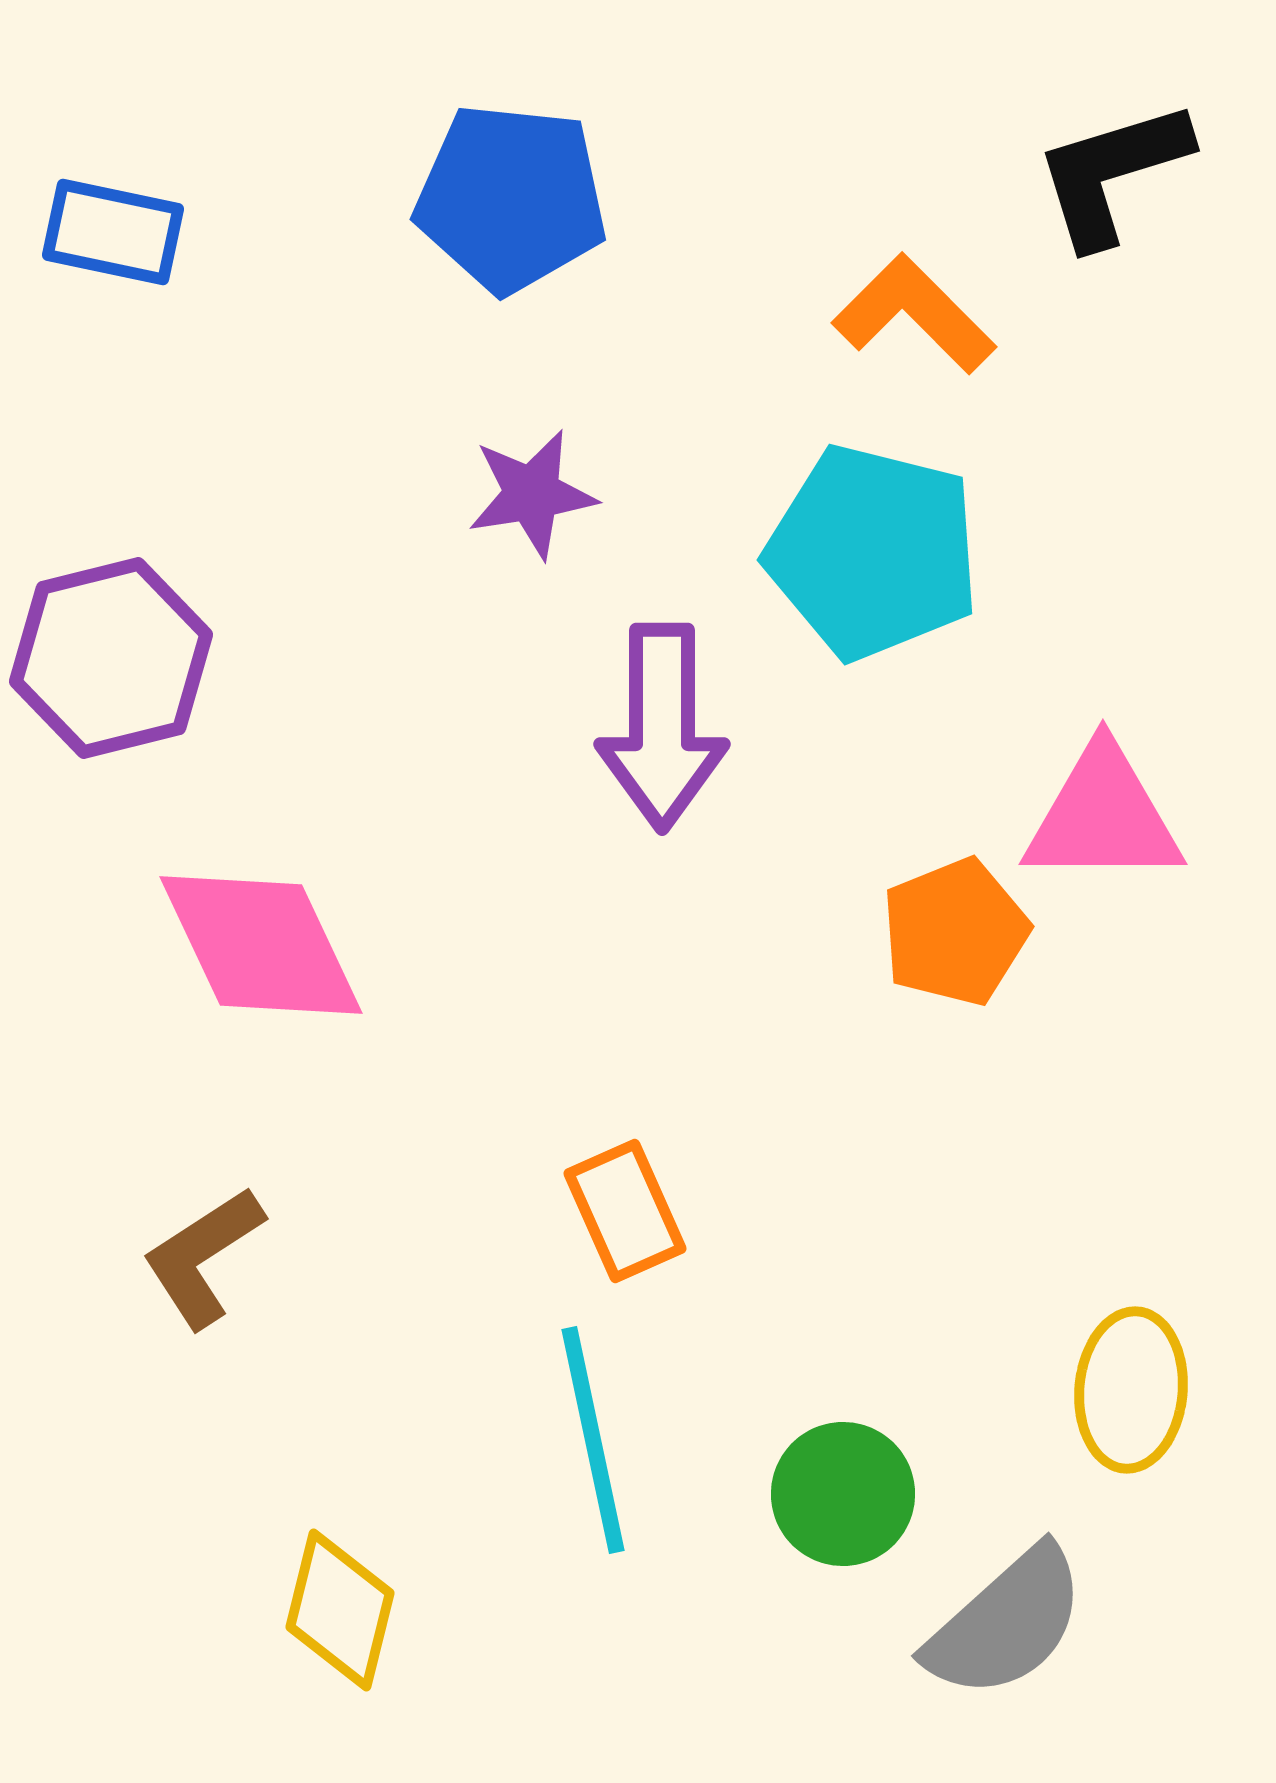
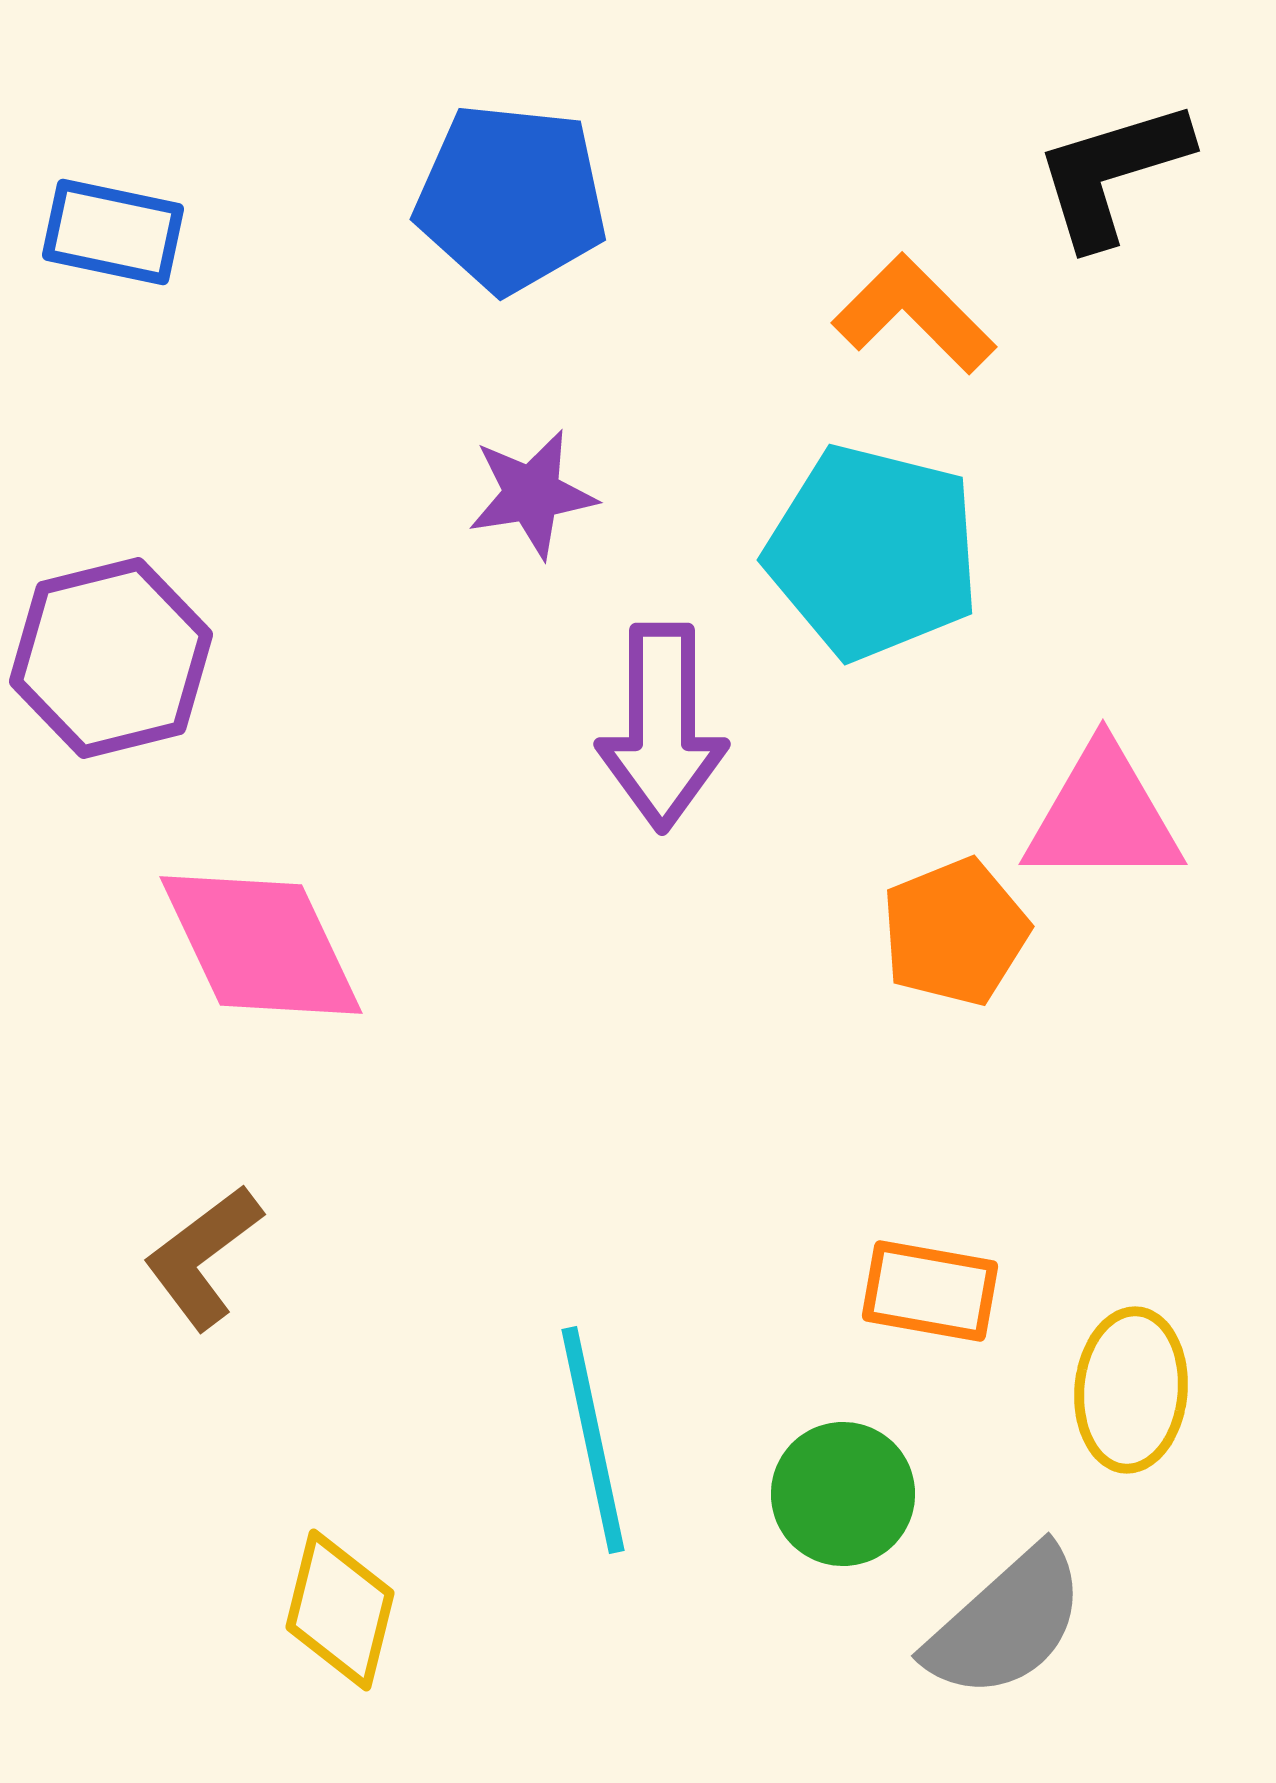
orange rectangle: moved 305 px right, 80 px down; rotated 56 degrees counterclockwise
brown L-shape: rotated 4 degrees counterclockwise
